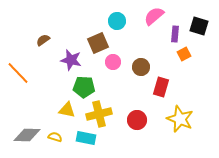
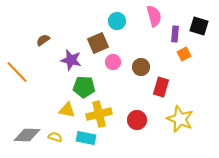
pink semicircle: rotated 115 degrees clockwise
orange line: moved 1 px left, 1 px up
